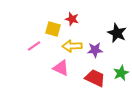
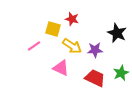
yellow arrow: rotated 144 degrees counterclockwise
